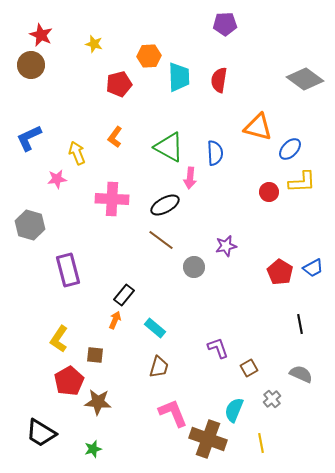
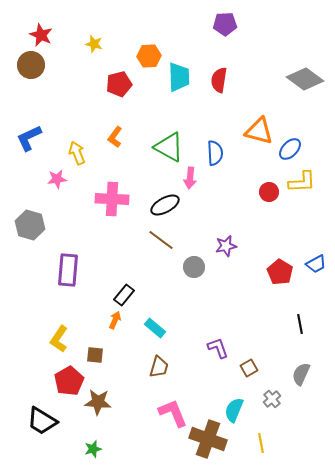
orange triangle at (258, 127): moved 1 px right, 4 px down
blue trapezoid at (313, 268): moved 3 px right, 4 px up
purple rectangle at (68, 270): rotated 20 degrees clockwise
gray semicircle at (301, 374): rotated 90 degrees counterclockwise
black trapezoid at (41, 433): moved 1 px right, 12 px up
